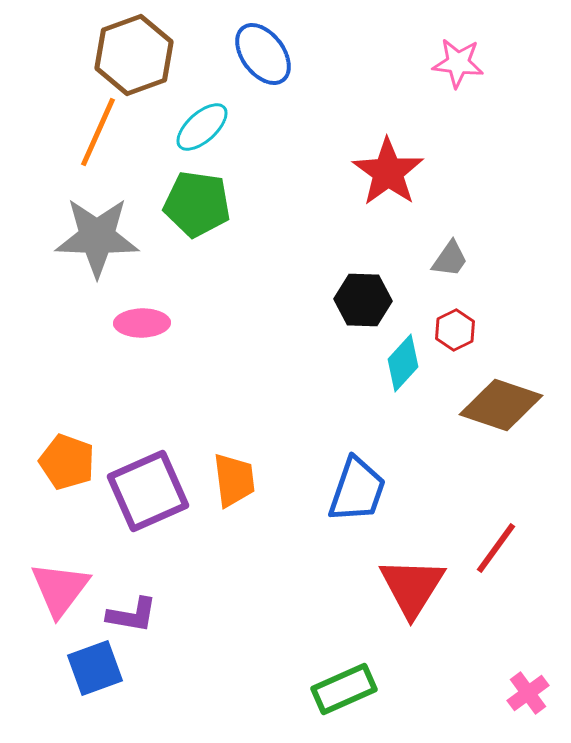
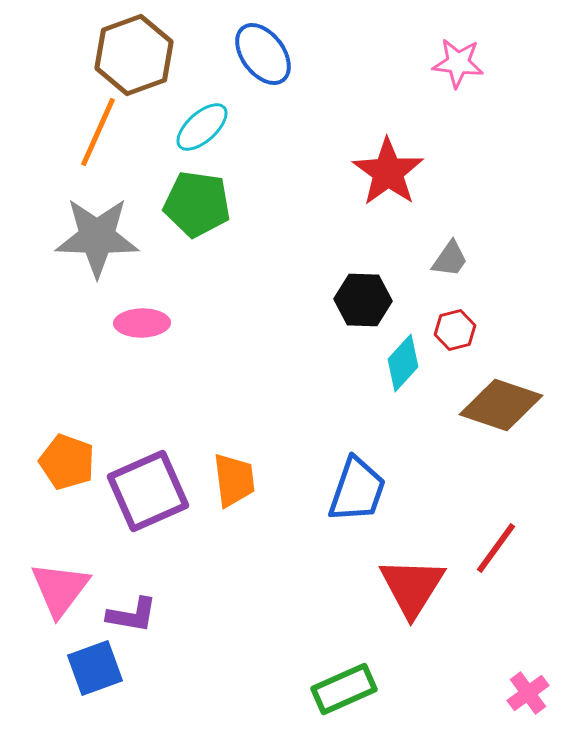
red hexagon: rotated 12 degrees clockwise
